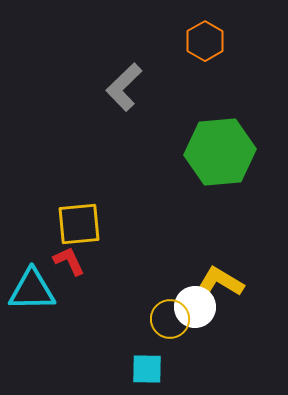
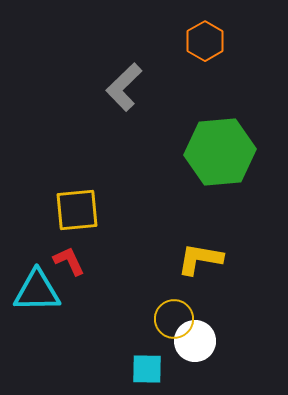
yellow square: moved 2 px left, 14 px up
yellow L-shape: moved 20 px left, 23 px up; rotated 21 degrees counterclockwise
cyan triangle: moved 5 px right, 1 px down
white circle: moved 34 px down
yellow circle: moved 4 px right
